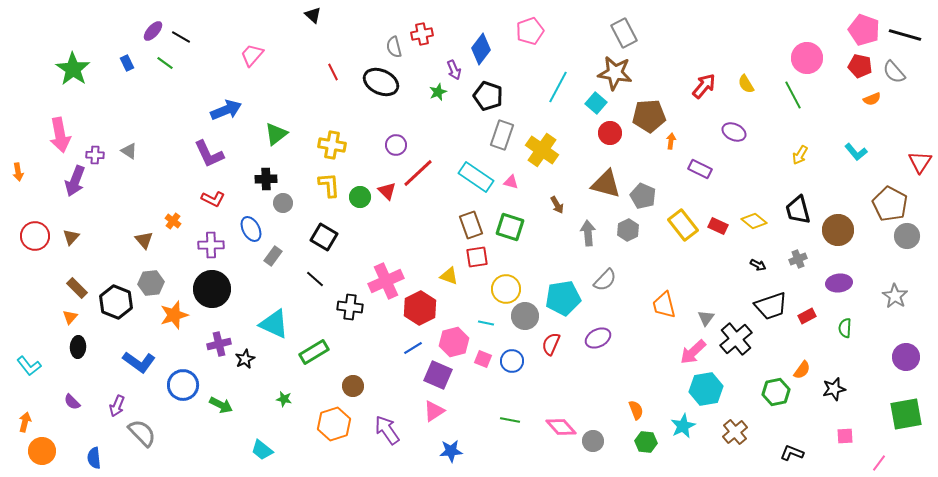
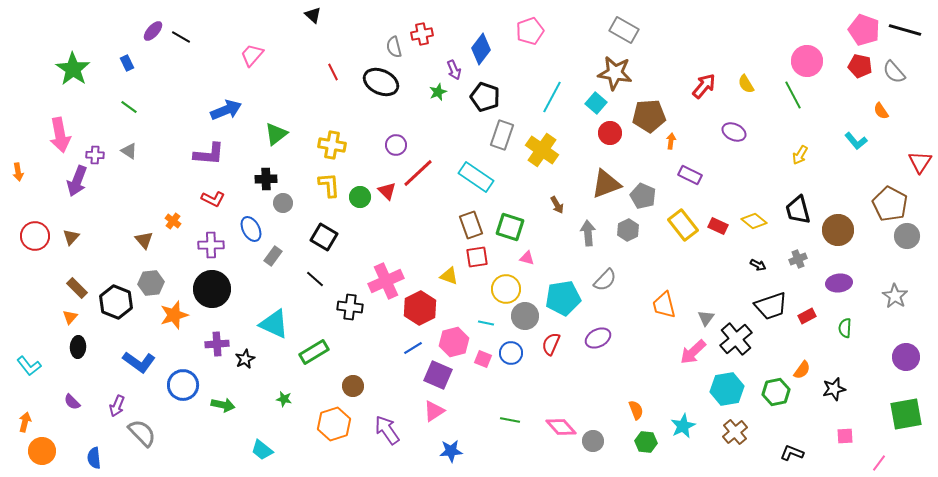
gray rectangle at (624, 33): moved 3 px up; rotated 32 degrees counterclockwise
black line at (905, 35): moved 5 px up
pink circle at (807, 58): moved 3 px down
green line at (165, 63): moved 36 px left, 44 px down
cyan line at (558, 87): moved 6 px left, 10 px down
black pentagon at (488, 96): moved 3 px left, 1 px down
orange semicircle at (872, 99): moved 9 px right, 12 px down; rotated 78 degrees clockwise
cyan L-shape at (856, 152): moved 11 px up
purple L-shape at (209, 154): rotated 60 degrees counterclockwise
purple rectangle at (700, 169): moved 10 px left, 6 px down
purple arrow at (75, 181): moved 2 px right
pink triangle at (511, 182): moved 16 px right, 76 px down
brown triangle at (606, 184): rotated 36 degrees counterclockwise
purple cross at (219, 344): moved 2 px left; rotated 10 degrees clockwise
blue circle at (512, 361): moved 1 px left, 8 px up
cyan hexagon at (706, 389): moved 21 px right
green arrow at (221, 405): moved 2 px right; rotated 15 degrees counterclockwise
